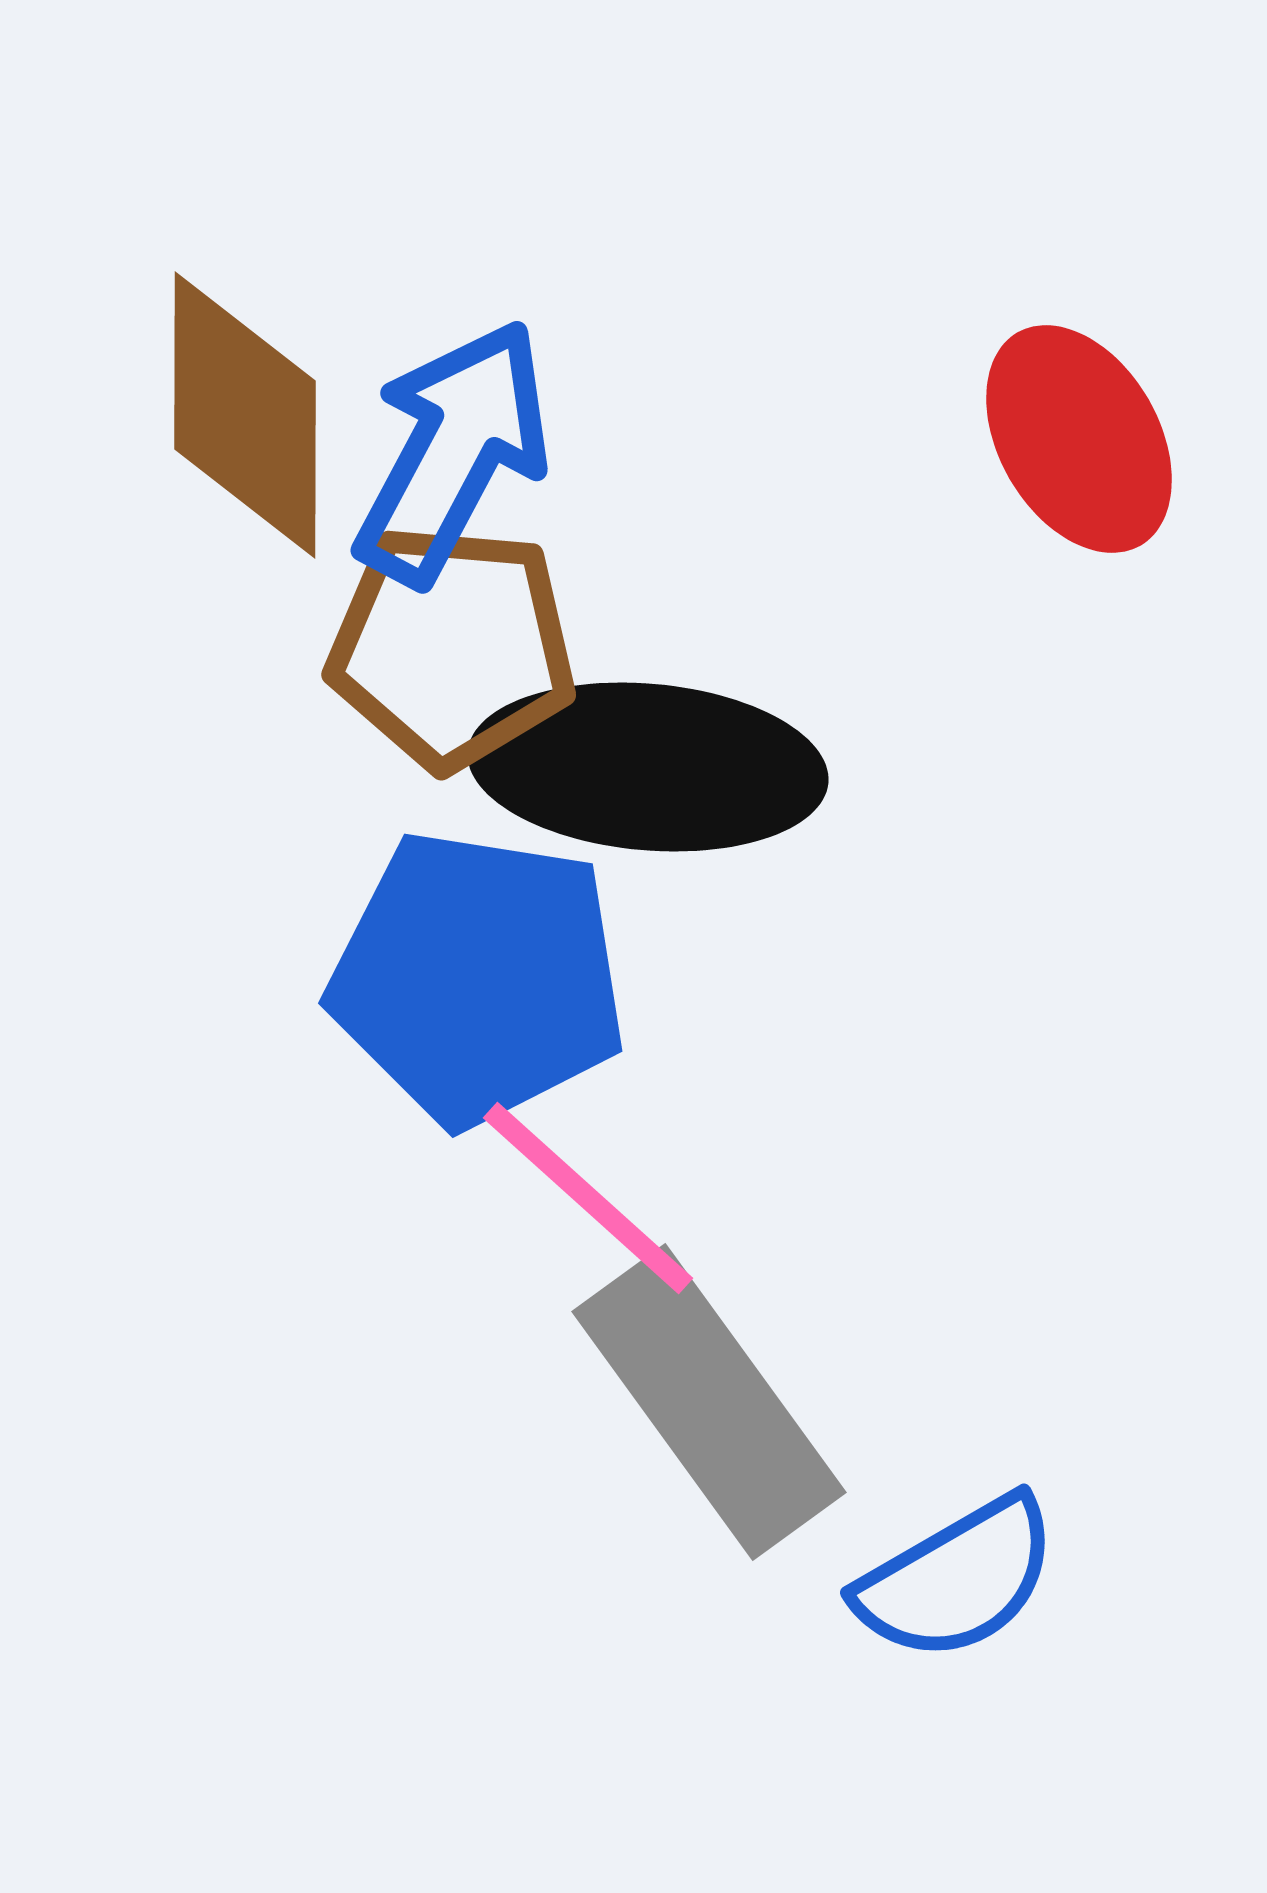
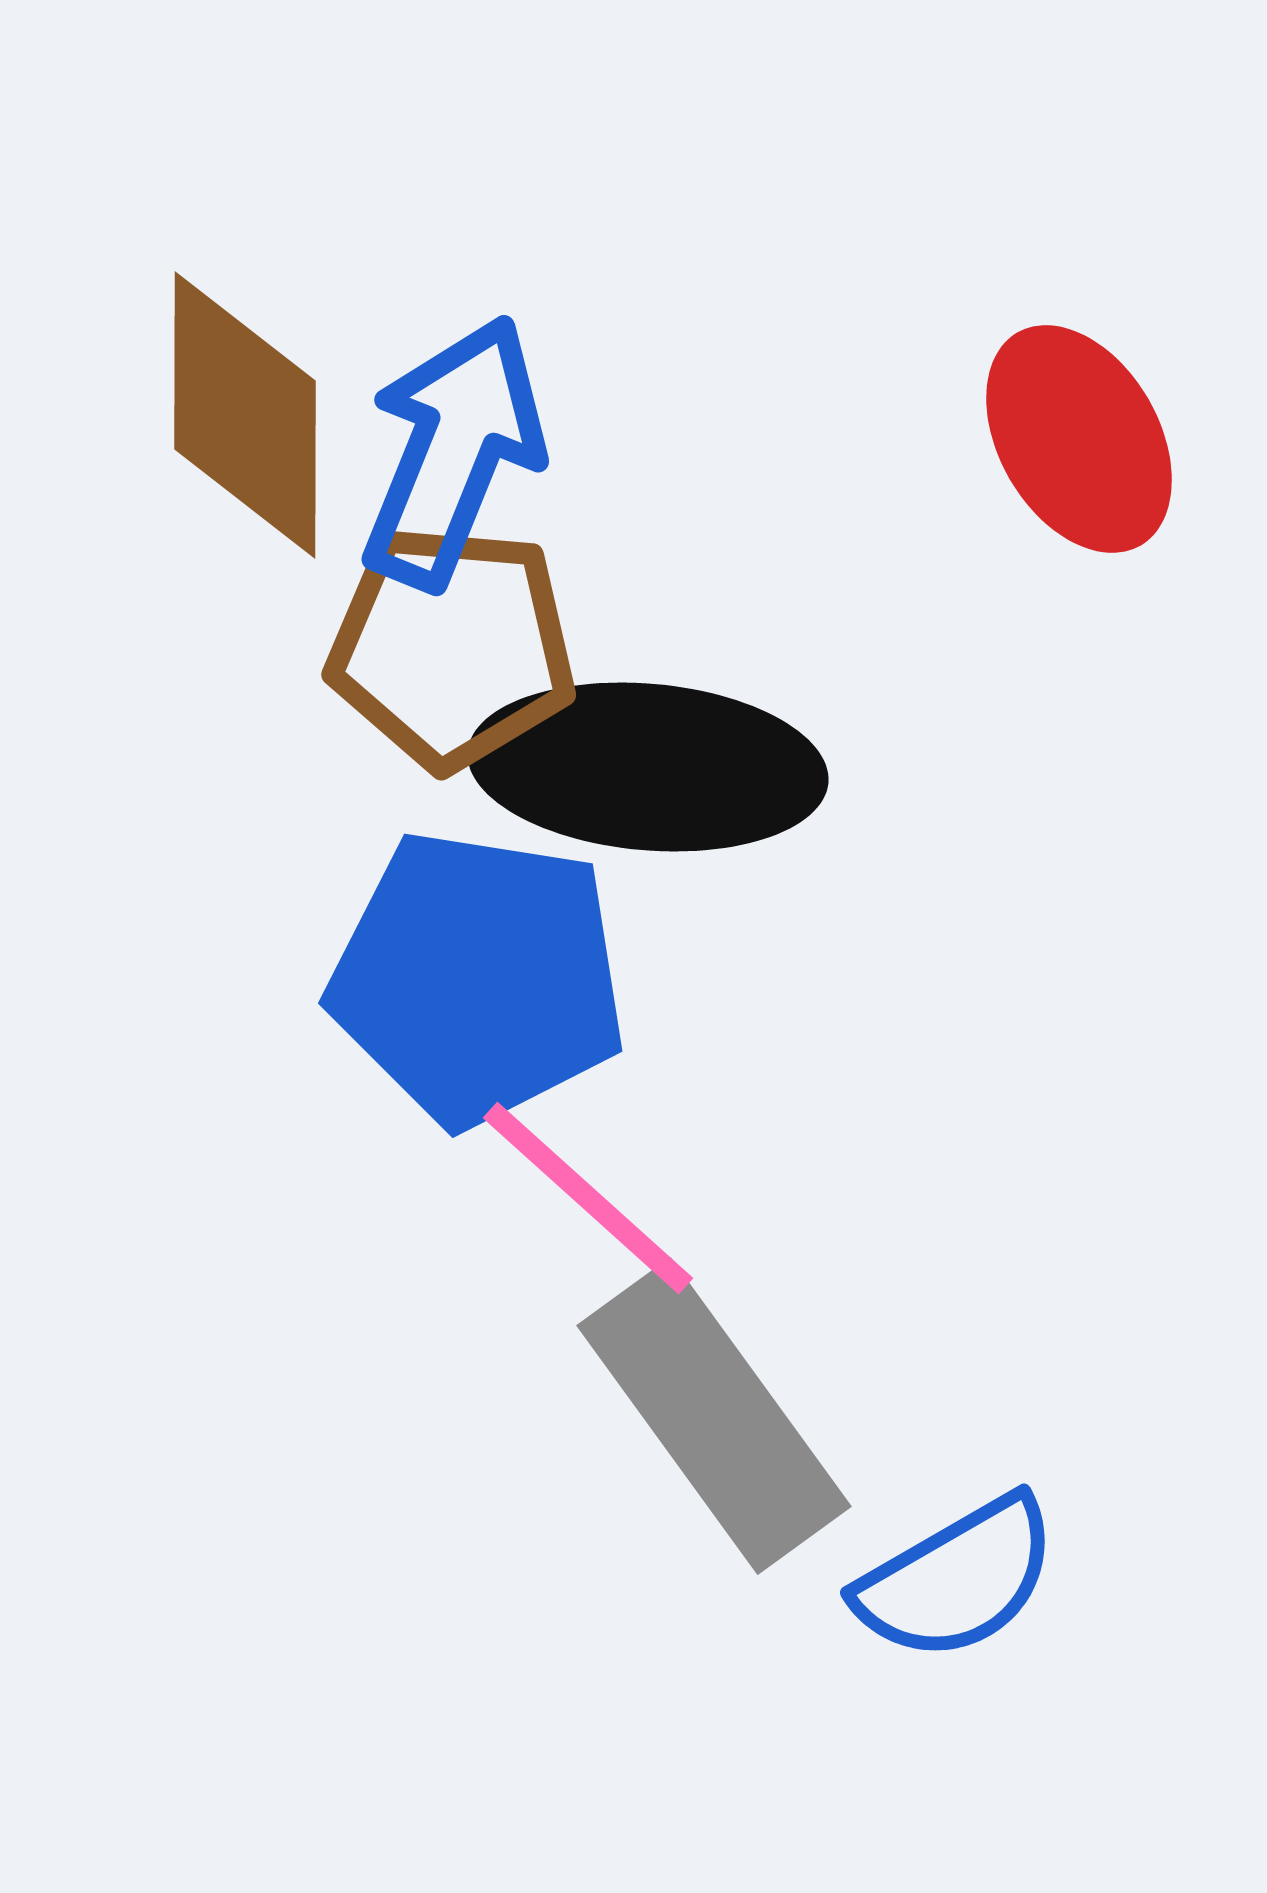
blue arrow: rotated 6 degrees counterclockwise
gray rectangle: moved 5 px right, 14 px down
